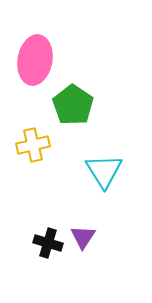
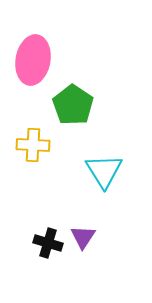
pink ellipse: moved 2 px left
yellow cross: rotated 16 degrees clockwise
